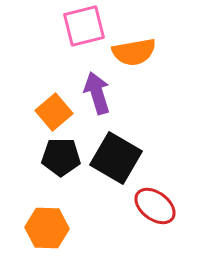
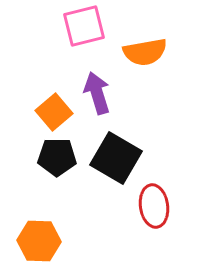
orange semicircle: moved 11 px right
black pentagon: moved 4 px left
red ellipse: moved 1 px left; rotated 45 degrees clockwise
orange hexagon: moved 8 px left, 13 px down
